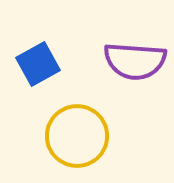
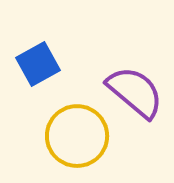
purple semicircle: moved 31 px down; rotated 144 degrees counterclockwise
